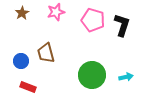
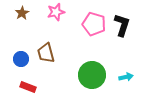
pink pentagon: moved 1 px right, 4 px down
blue circle: moved 2 px up
